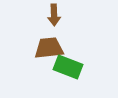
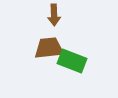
green rectangle: moved 4 px right, 6 px up
